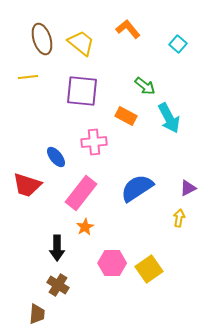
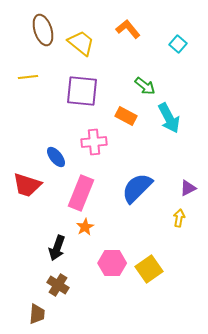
brown ellipse: moved 1 px right, 9 px up
blue semicircle: rotated 12 degrees counterclockwise
pink rectangle: rotated 16 degrees counterclockwise
black arrow: rotated 20 degrees clockwise
